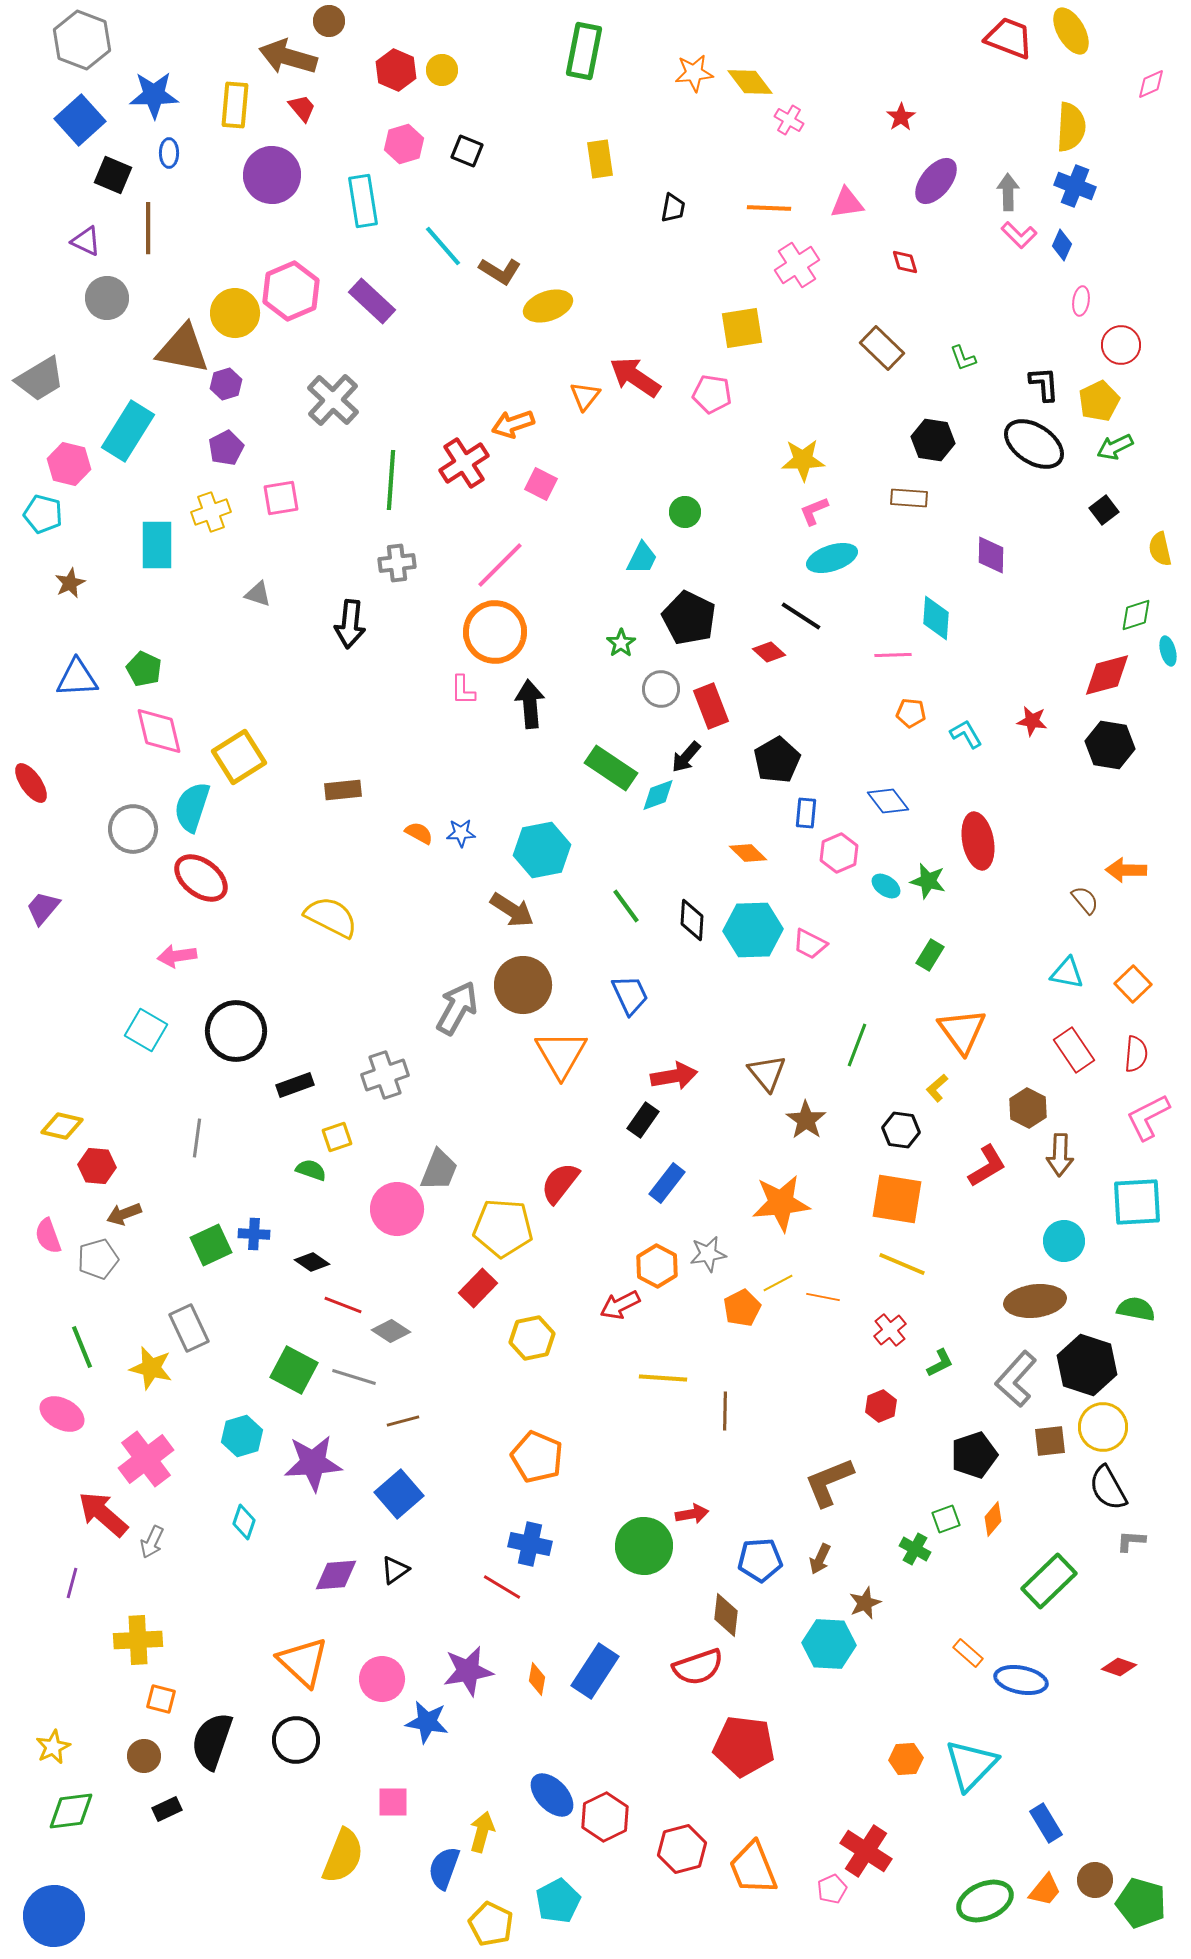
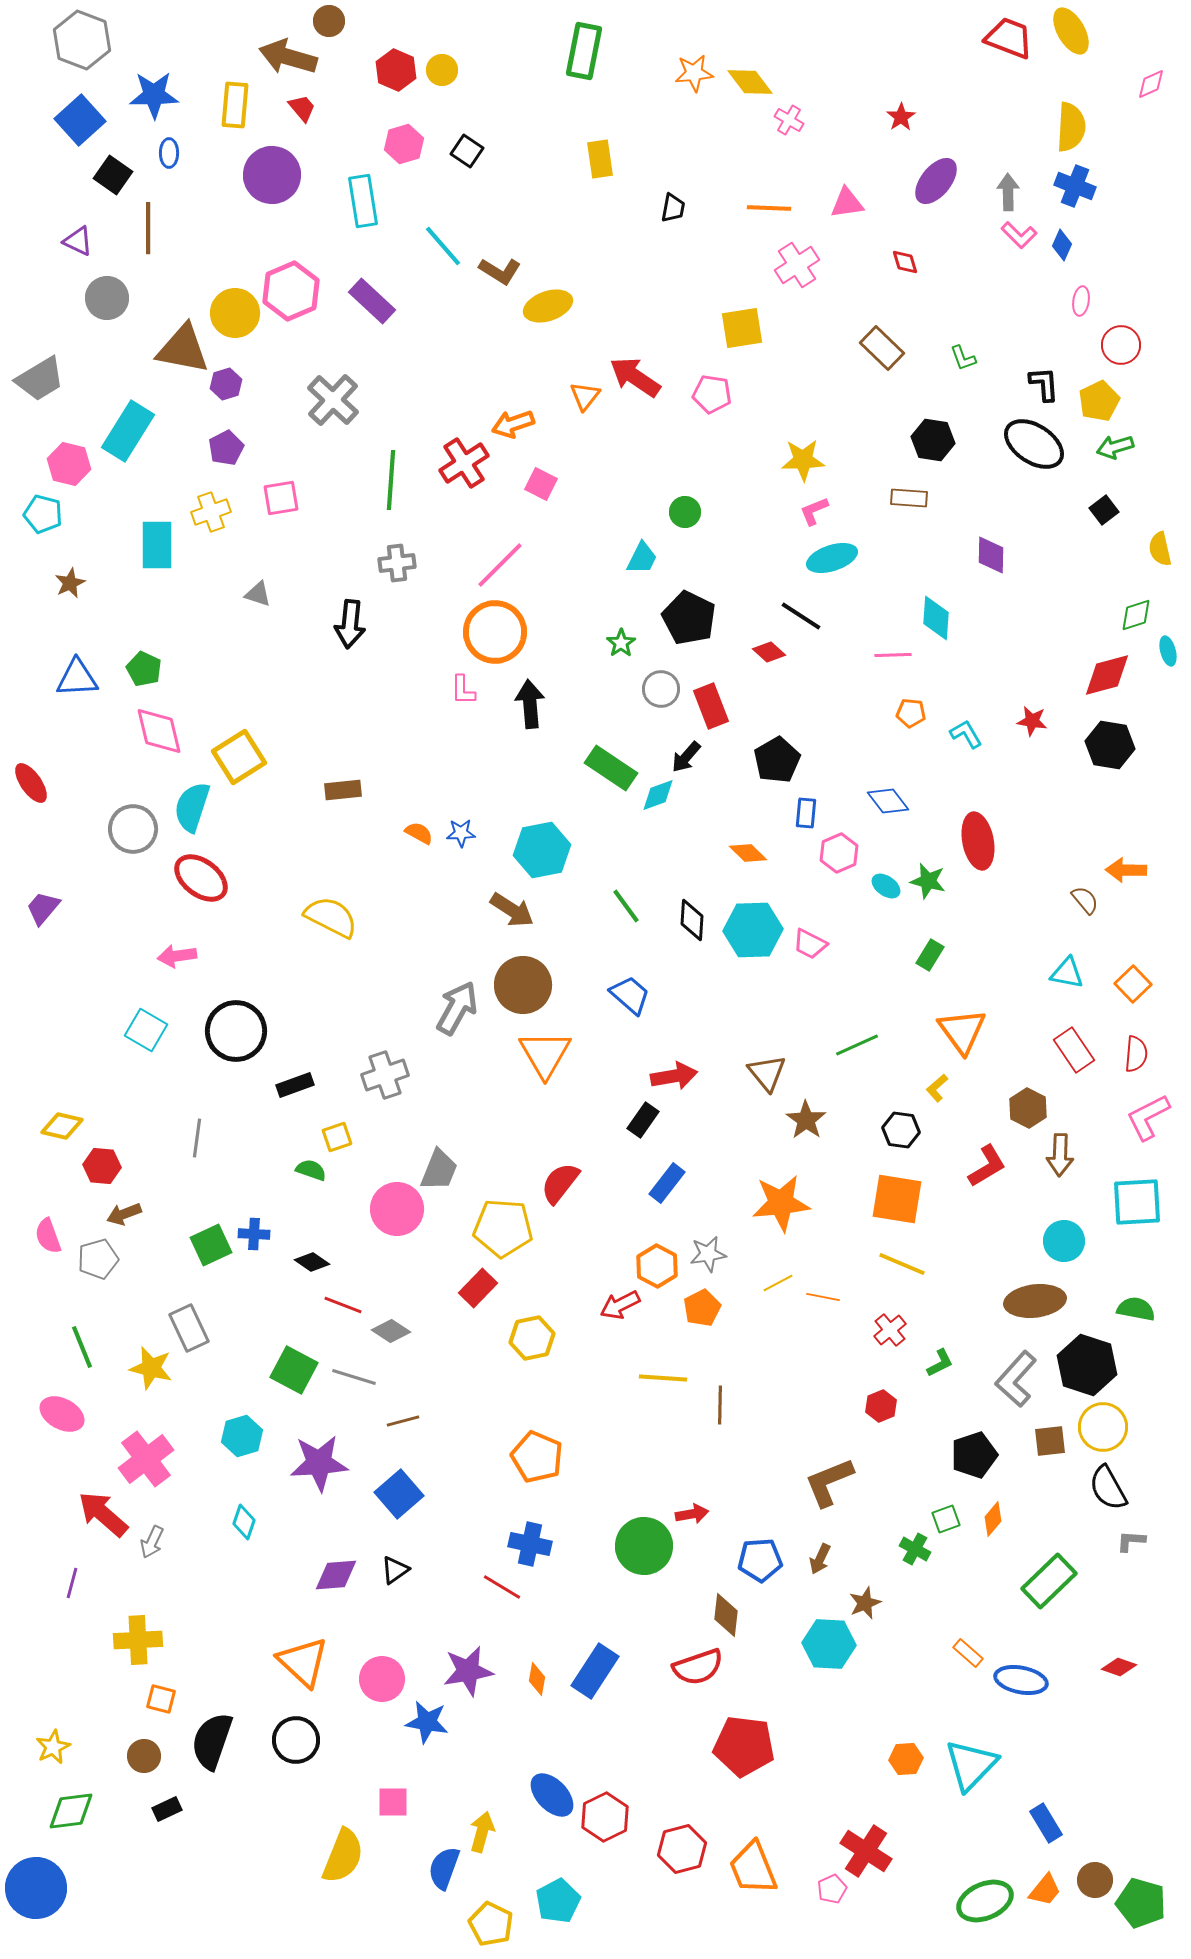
black square at (467, 151): rotated 12 degrees clockwise
black square at (113, 175): rotated 12 degrees clockwise
purple triangle at (86, 241): moved 8 px left
green arrow at (1115, 447): rotated 9 degrees clockwise
blue trapezoid at (630, 995): rotated 24 degrees counterclockwise
green line at (857, 1045): rotated 45 degrees clockwise
orange triangle at (561, 1054): moved 16 px left
red hexagon at (97, 1166): moved 5 px right
orange pentagon at (742, 1308): moved 40 px left
brown line at (725, 1411): moved 5 px left, 6 px up
purple star at (313, 1463): moved 6 px right
blue circle at (54, 1916): moved 18 px left, 28 px up
